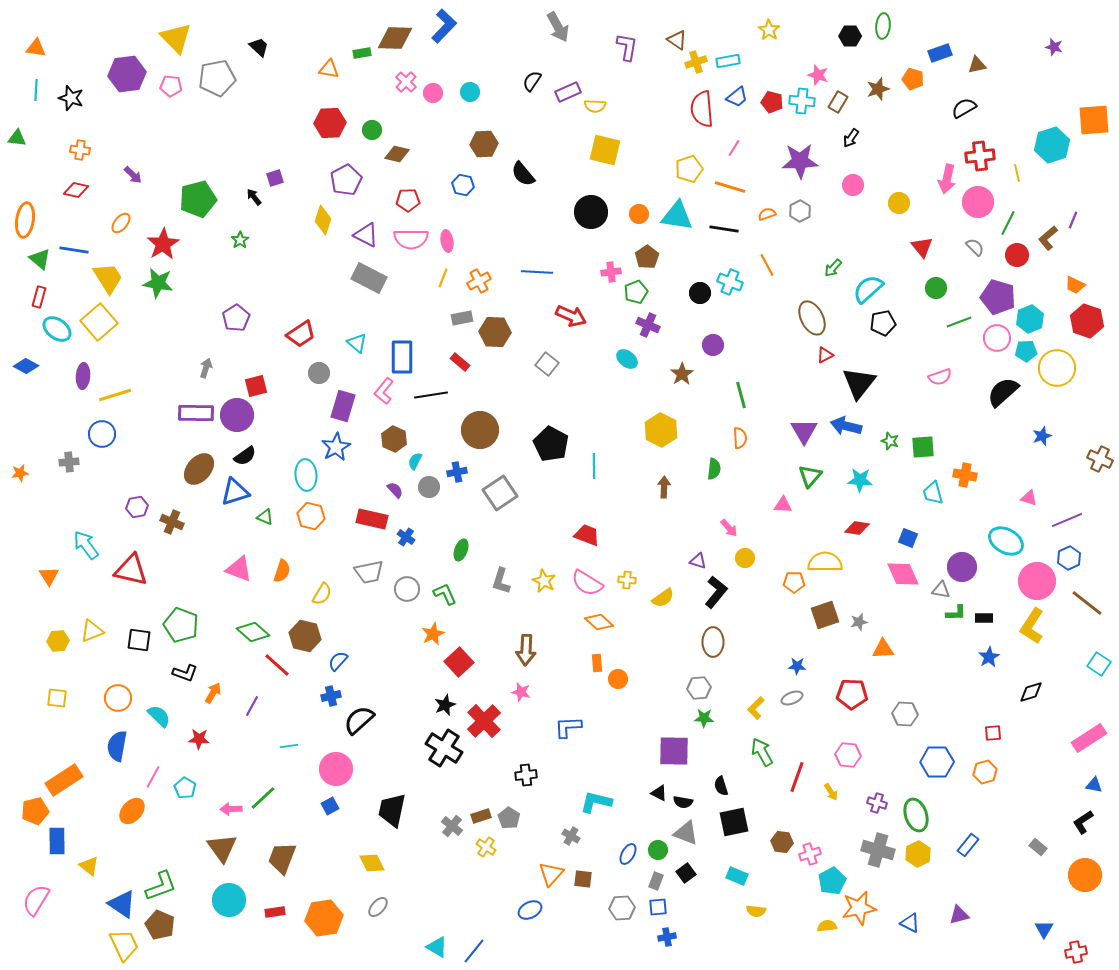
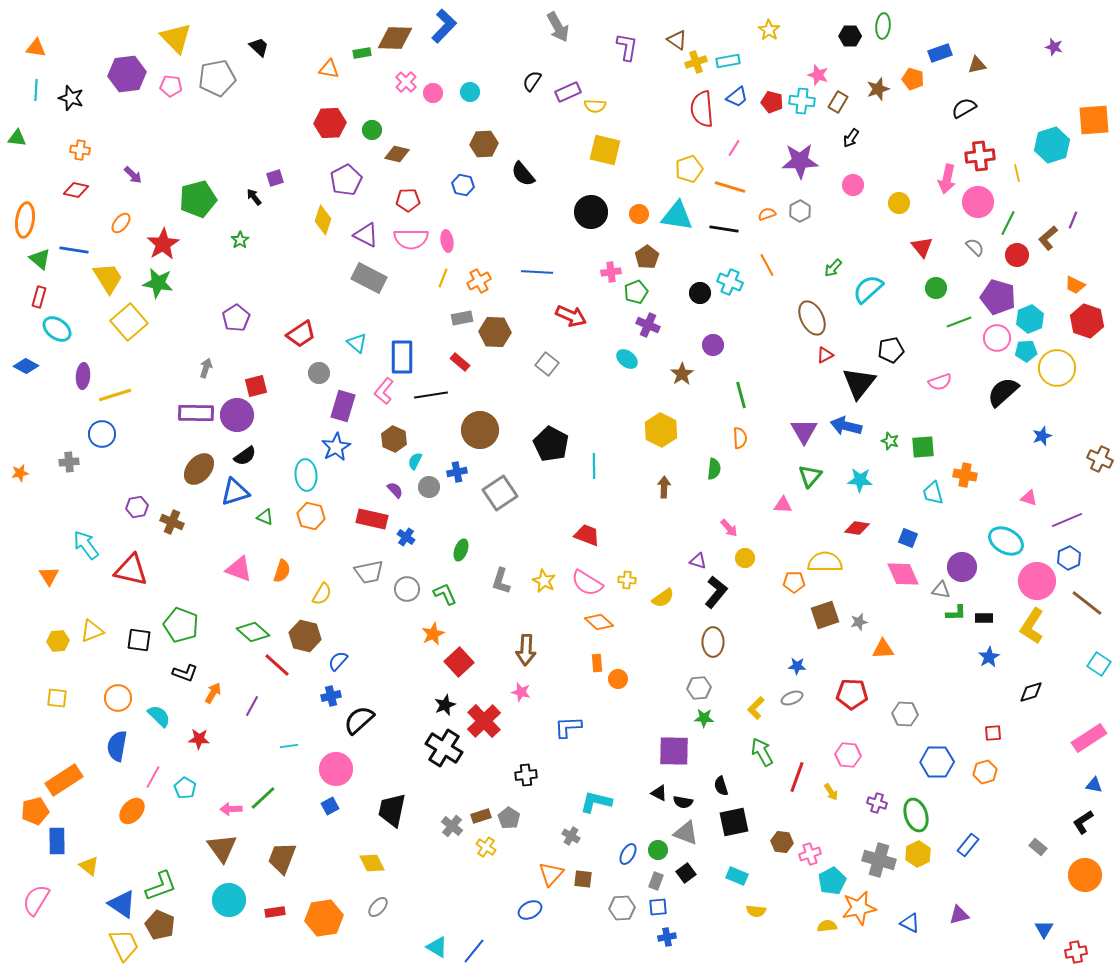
yellow square at (99, 322): moved 30 px right
black pentagon at (883, 323): moved 8 px right, 27 px down
pink semicircle at (940, 377): moved 5 px down
gray cross at (878, 850): moved 1 px right, 10 px down
